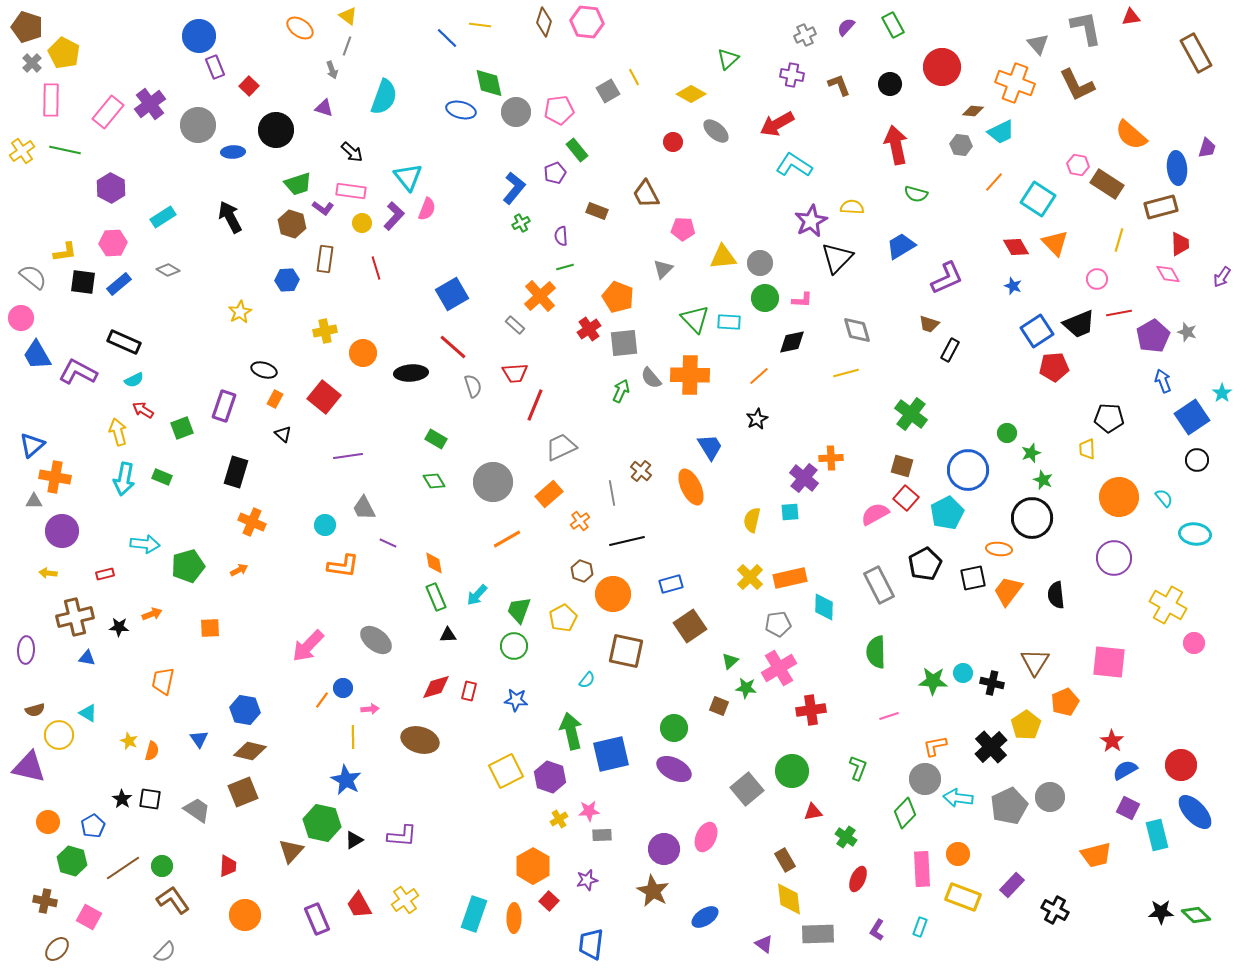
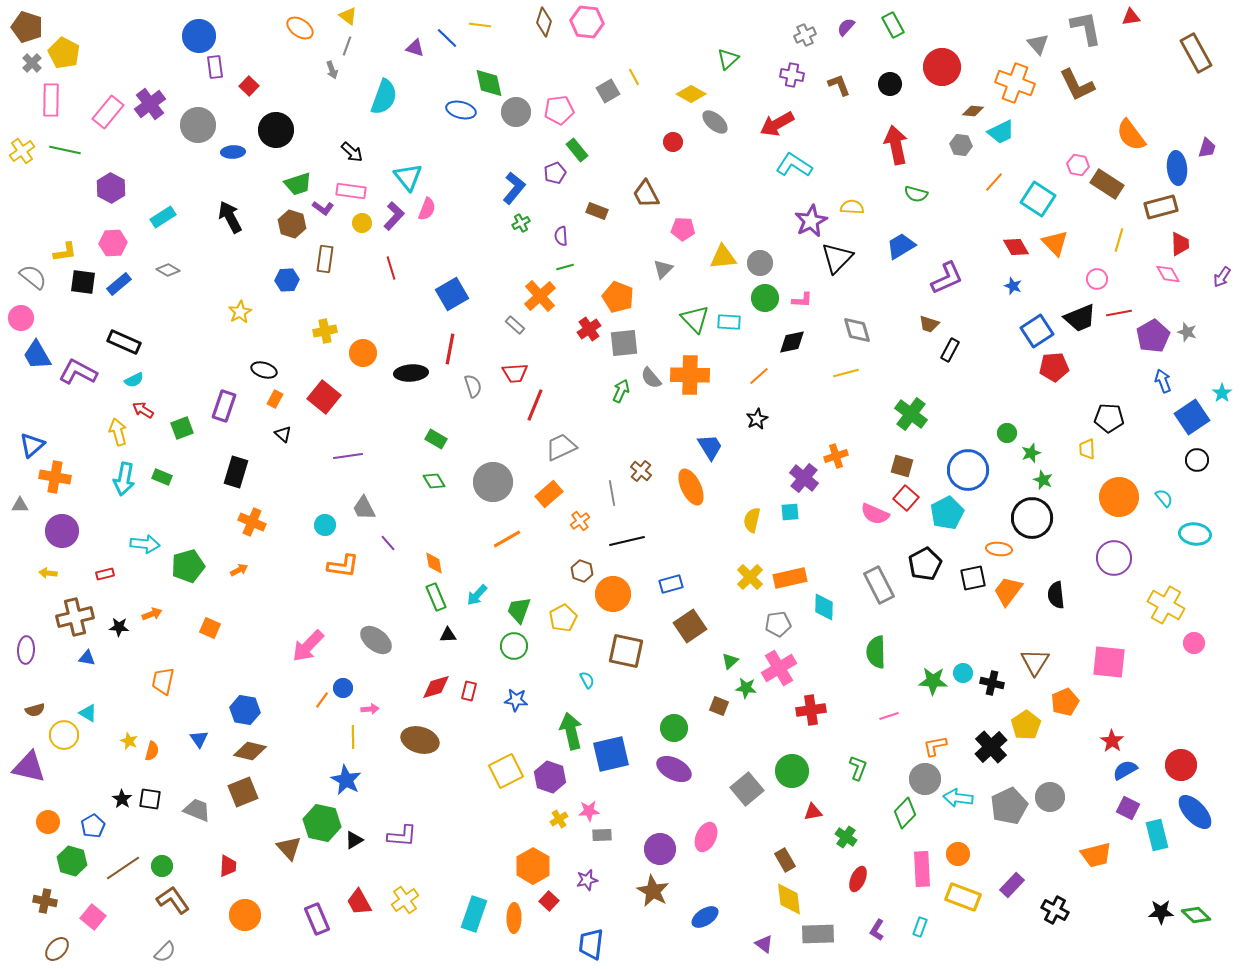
purple rectangle at (215, 67): rotated 15 degrees clockwise
purple triangle at (324, 108): moved 91 px right, 60 px up
gray ellipse at (716, 131): moved 1 px left, 9 px up
orange semicircle at (1131, 135): rotated 12 degrees clockwise
red line at (376, 268): moved 15 px right
black trapezoid at (1079, 324): moved 1 px right, 6 px up
red line at (453, 347): moved 3 px left, 2 px down; rotated 60 degrees clockwise
orange cross at (831, 458): moved 5 px right, 2 px up; rotated 15 degrees counterclockwise
gray triangle at (34, 501): moved 14 px left, 4 px down
pink semicircle at (875, 514): rotated 128 degrees counterclockwise
purple line at (388, 543): rotated 24 degrees clockwise
yellow cross at (1168, 605): moved 2 px left
orange square at (210, 628): rotated 25 degrees clockwise
cyan semicircle at (587, 680): rotated 66 degrees counterclockwise
yellow circle at (59, 735): moved 5 px right
gray trapezoid at (197, 810): rotated 12 degrees counterclockwise
purple circle at (664, 849): moved 4 px left
brown triangle at (291, 851): moved 2 px left, 3 px up; rotated 24 degrees counterclockwise
red trapezoid at (359, 905): moved 3 px up
pink square at (89, 917): moved 4 px right; rotated 10 degrees clockwise
